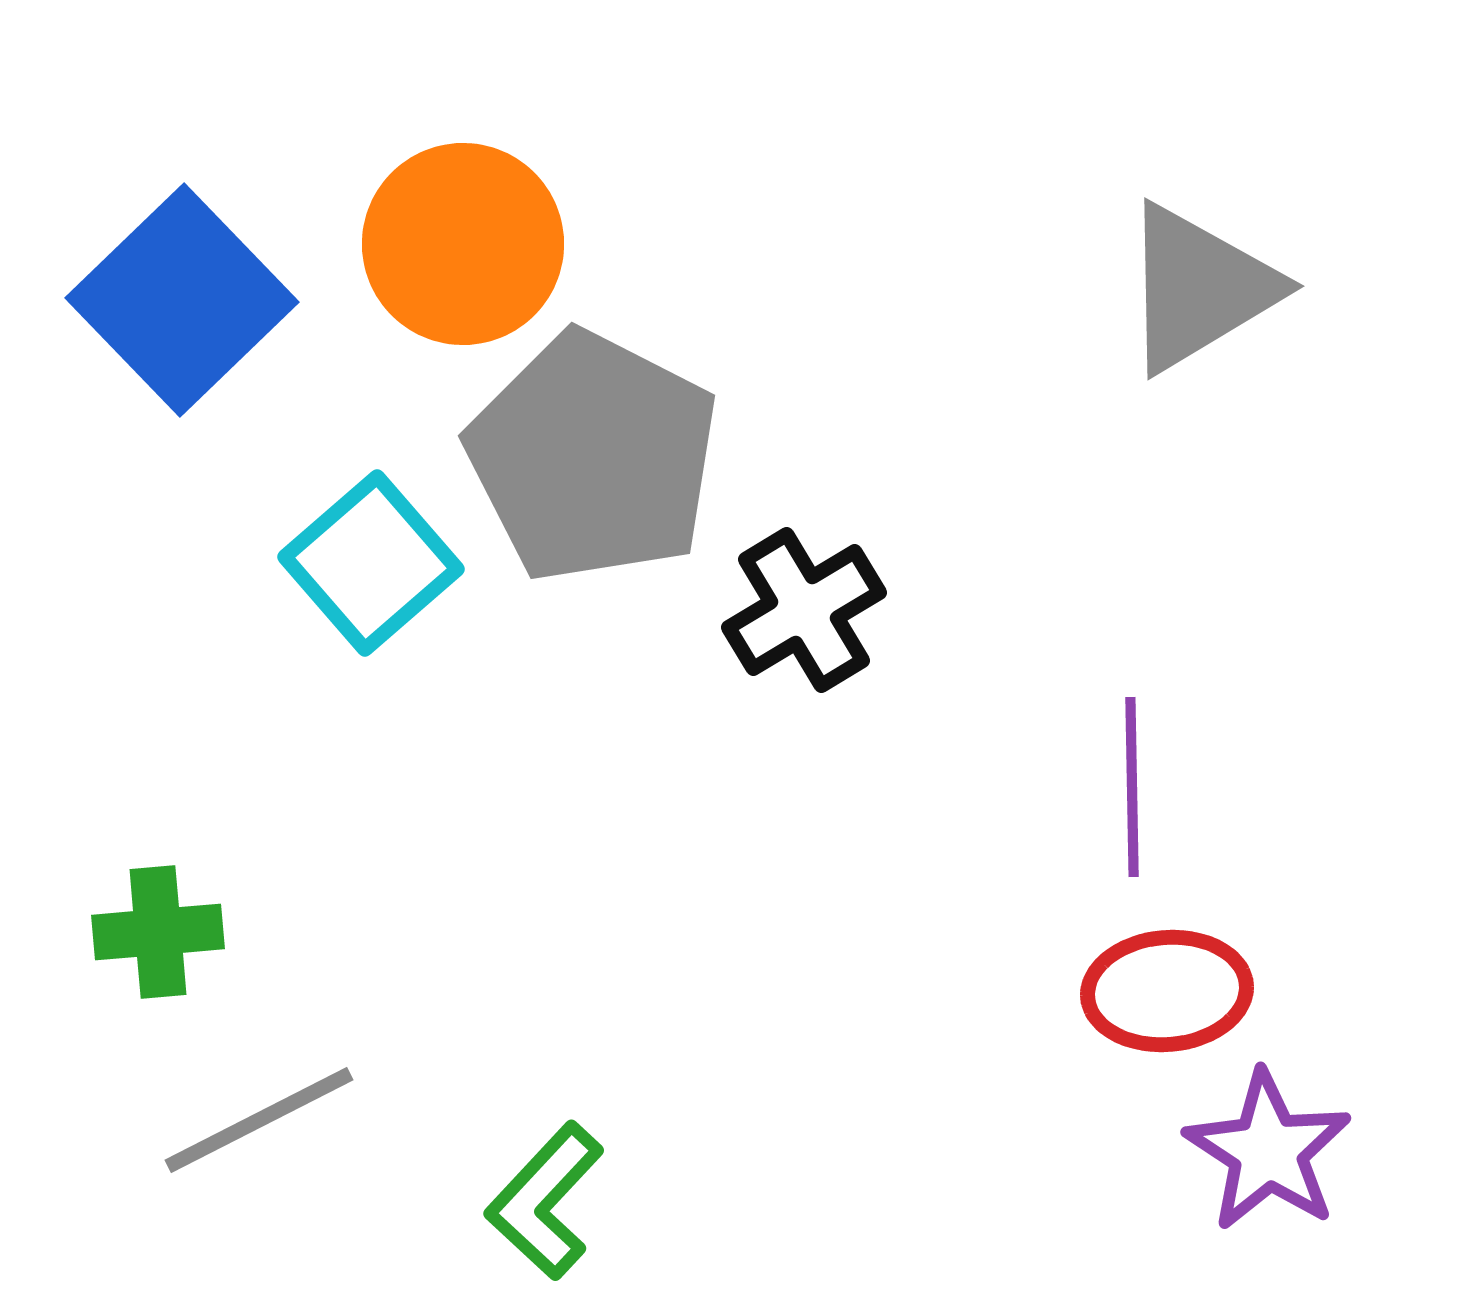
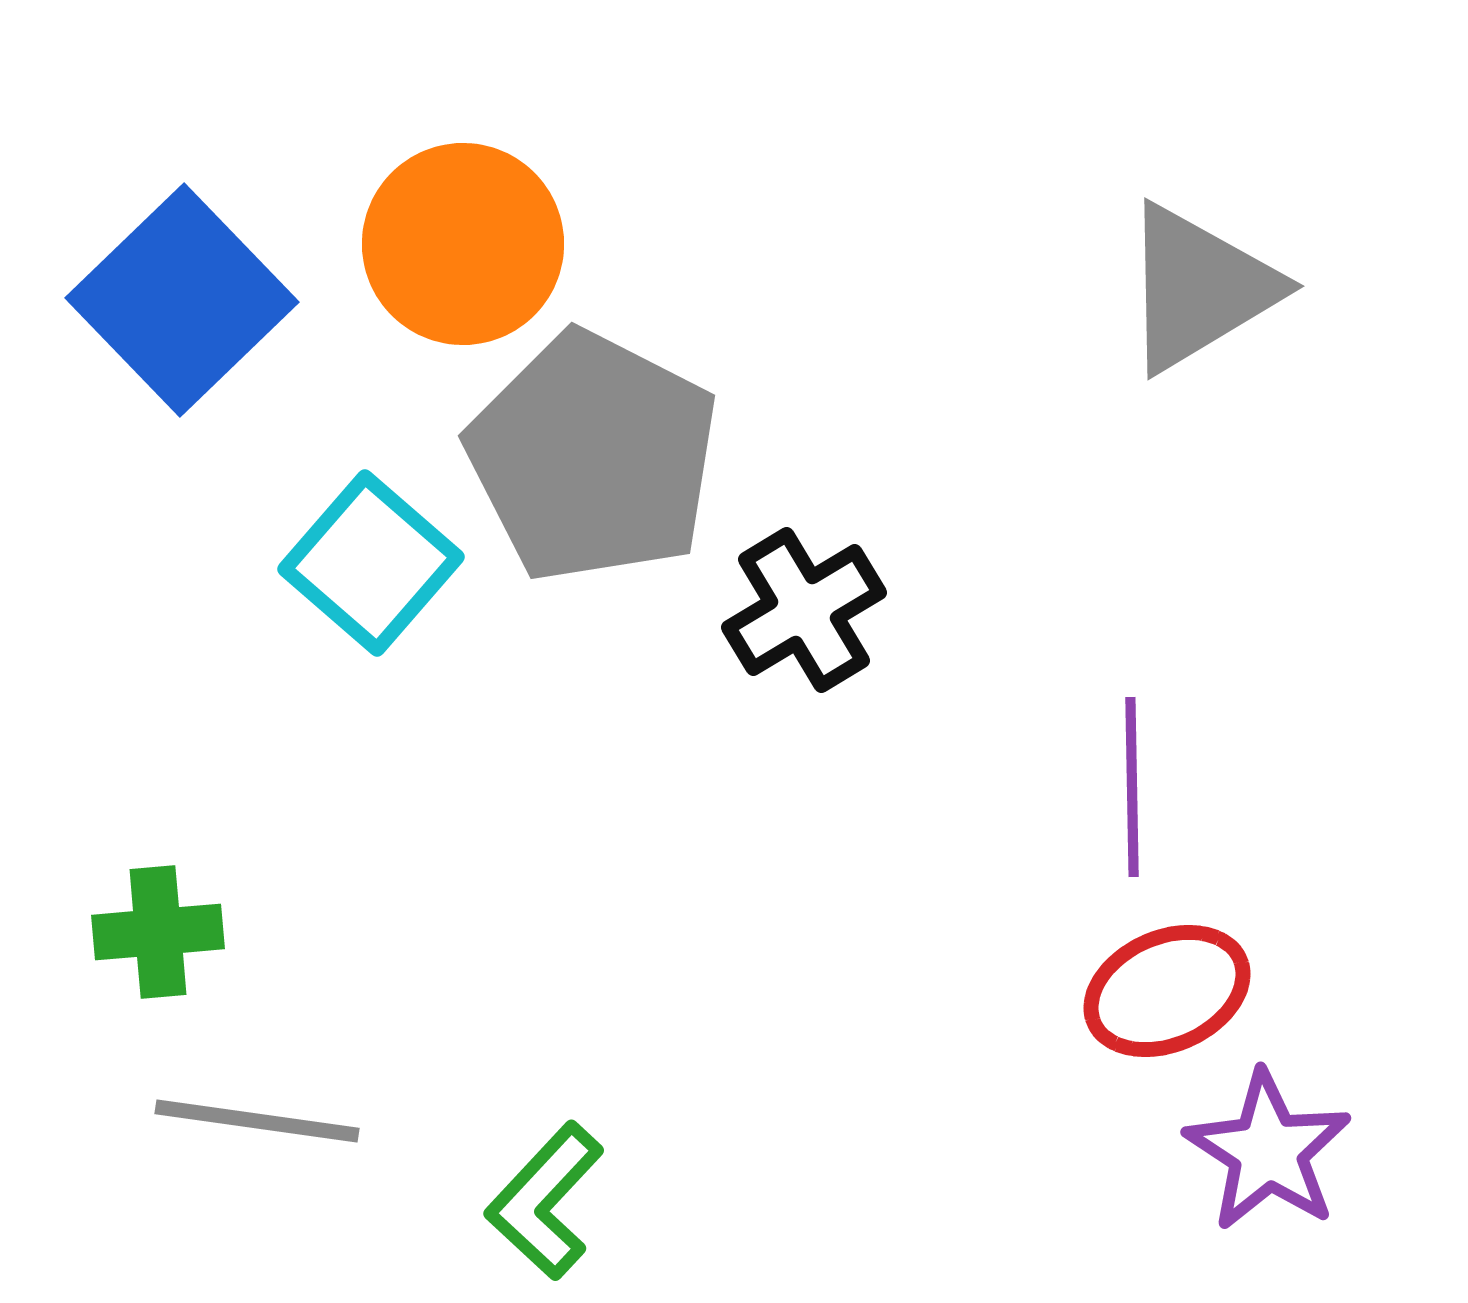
cyan square: rotated 8 degrees counterclockwise
red ellipse: rotated 19 degrees counterclockwise
gray line: moved 2 px left, 1 px down; rotated 35 degrees clockwise
